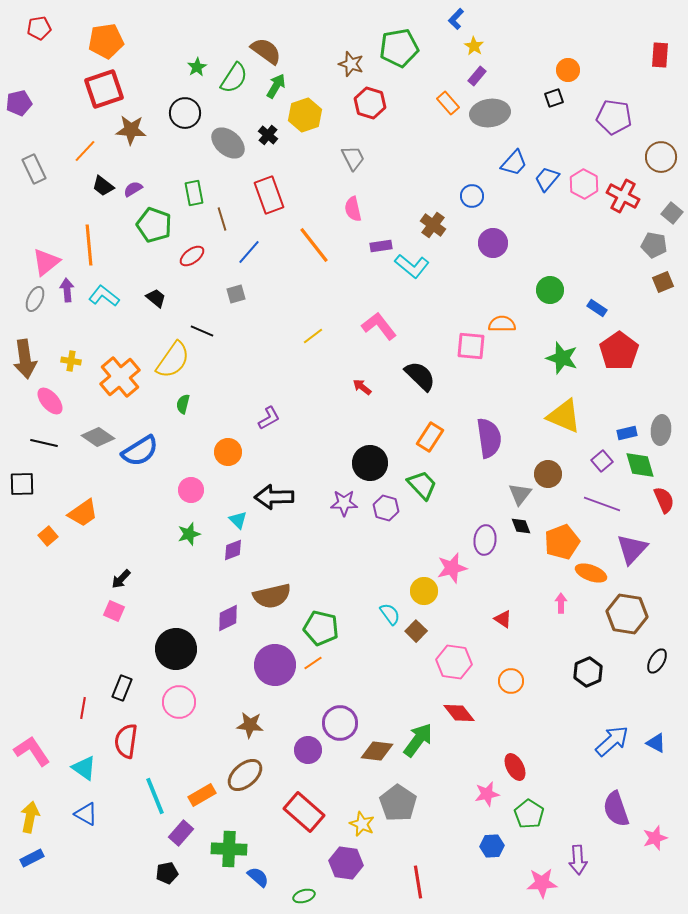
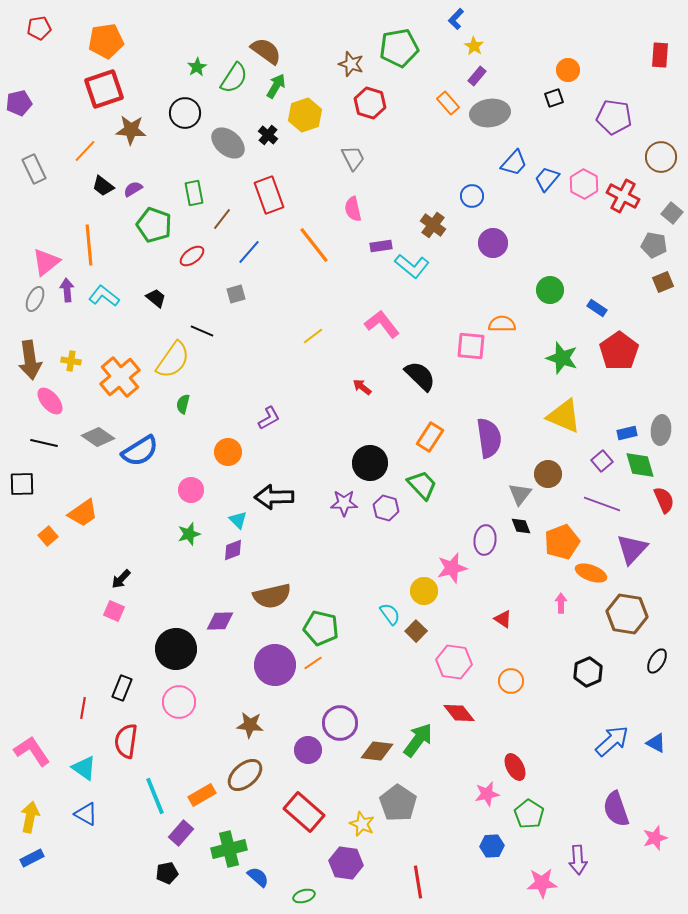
brown line at (222, 219): rotated 55 degrees clockwise
pink L-shape at (379, 326): moved 3 px right, 2 px up
brown arrow at (25, 359): moved 5 px right, 1 px down
purple diamond at (228, 618): moved 8 px left, 3 px down; rotated 24 degrees clockwise
green cross at (229, 849): rotated 16 degrees counterclockwise
